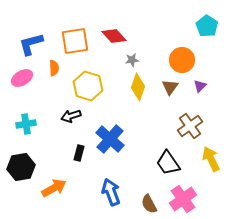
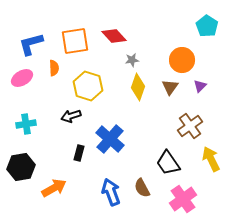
brown semicircle: moved 7 px left, 16 px up
